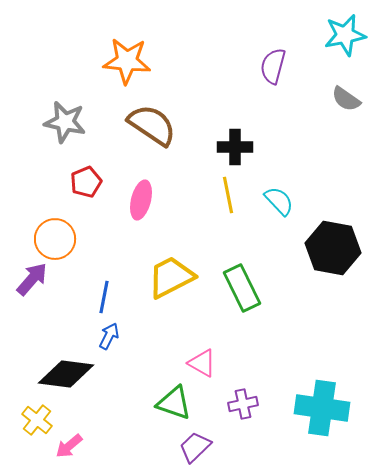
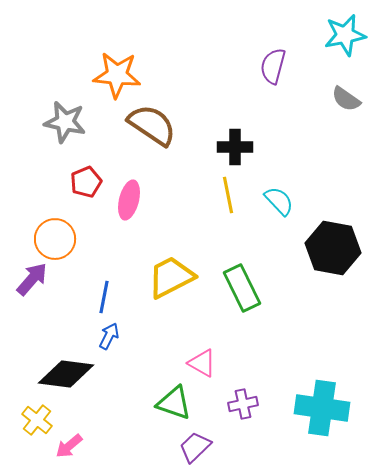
orange star: moved 10 px left, 14 px down
pink ellipse: moved 12 px left
